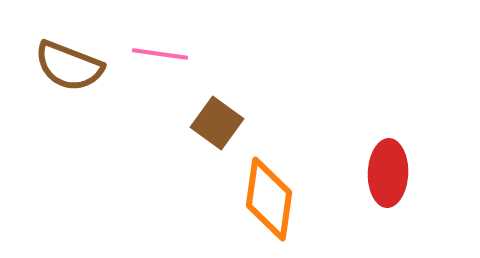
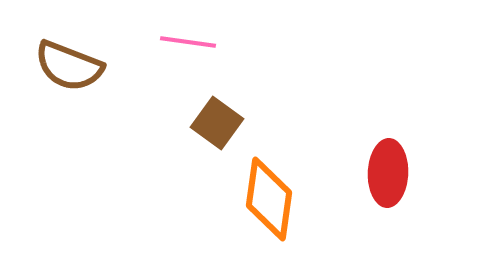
pink line: moved 28 px right, 12 px up
